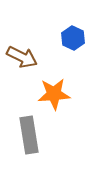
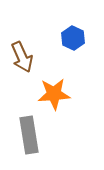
brown arrow: rotated 40 degrees clockwise
